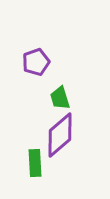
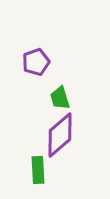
green rectangle: moved 3 px right, 7 px down
